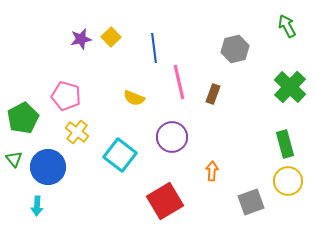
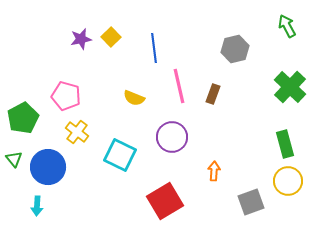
pink line: moved 4 px down
cyan square: rotated 12 degrees counterclockwise
orange arrow: moved 2 px right
